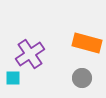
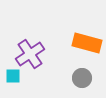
cyan square: moved 2 px up
